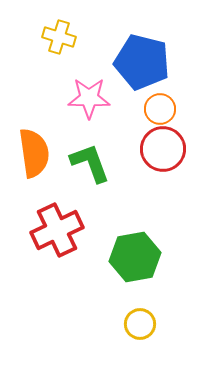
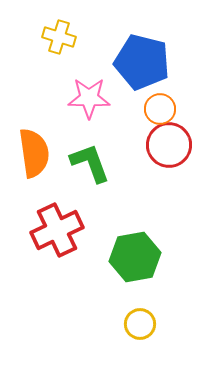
red circle: moved 6 px right, 4 px up
